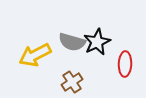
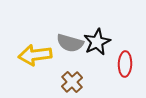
gray semicircle: moved 2 px left, 1 px down
yellow arrow: rotated 20 degrees clockwise
brown cross: rotated 10 degrees counterclockwise
